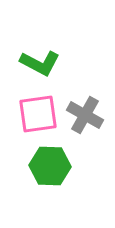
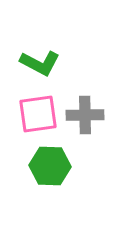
gray cross: rotated 30 degrees counterclockwise
